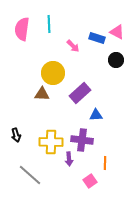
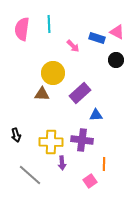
purple arrow: moved 7 px left, 4 px down
orange line: moved 1 px left, 1 px down
